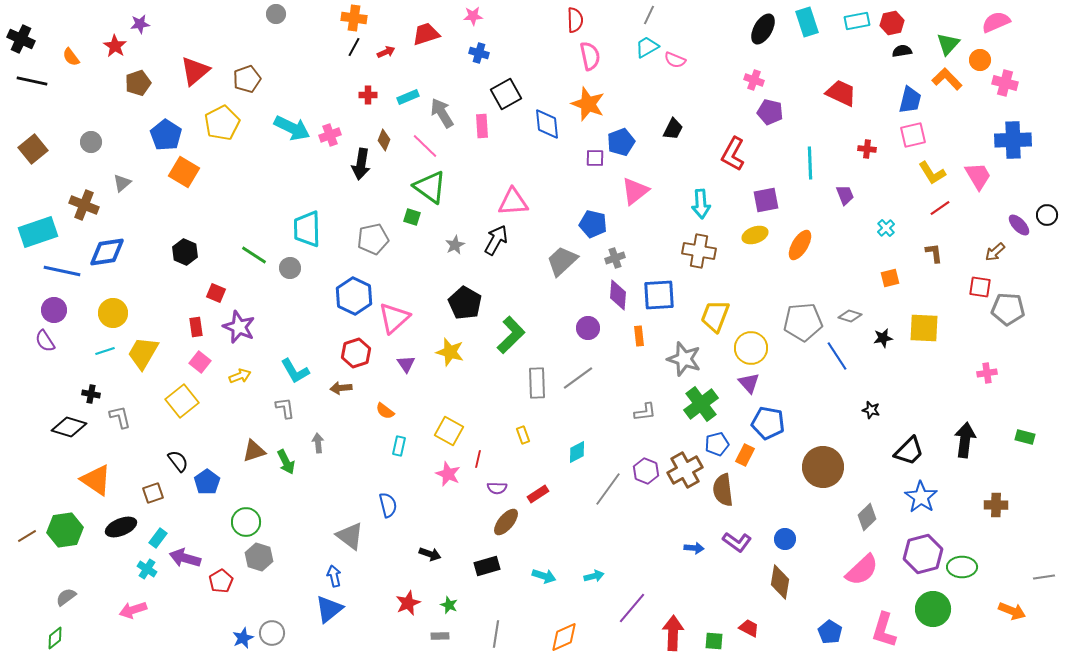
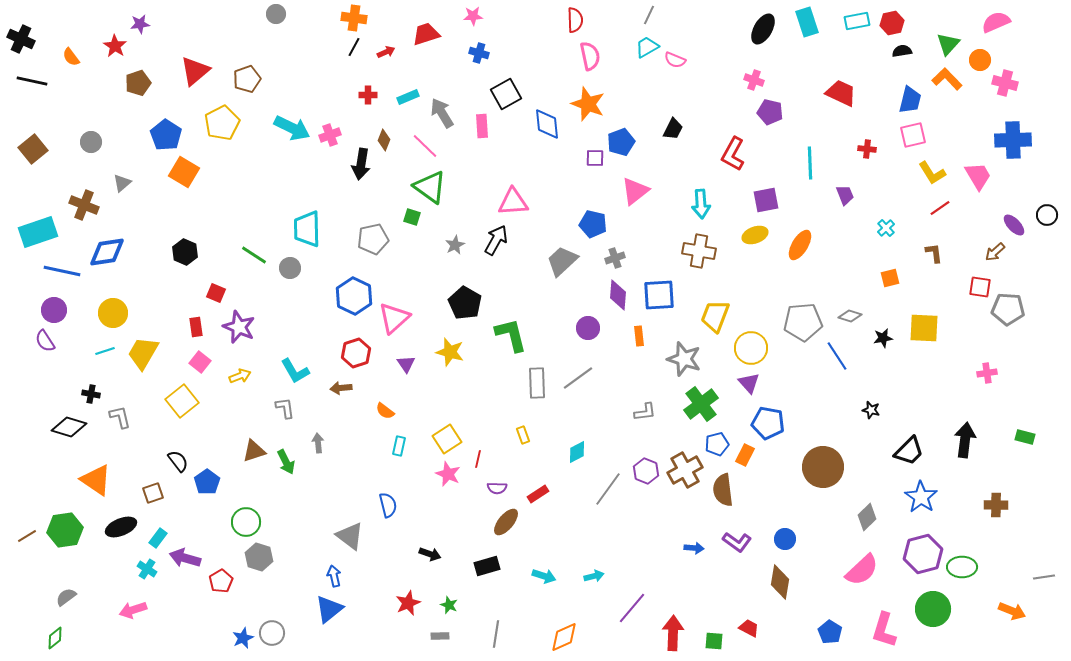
purple ellipse at (1019, 225): moved 5 px left
green L-shape at (511, 335): rotated 60 degrees counterclockwise
yellow square at (449, 431): moved 2 px left, 8 px down; rotated 28 degrees clockwise
